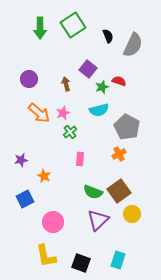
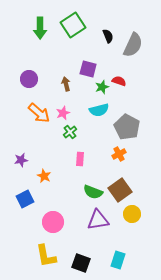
purple square: rotated 24 degrees counterclockwise
brown square: moved 1 px right, 1 px up
purple triangle: rotated 35 degrees clockwise
